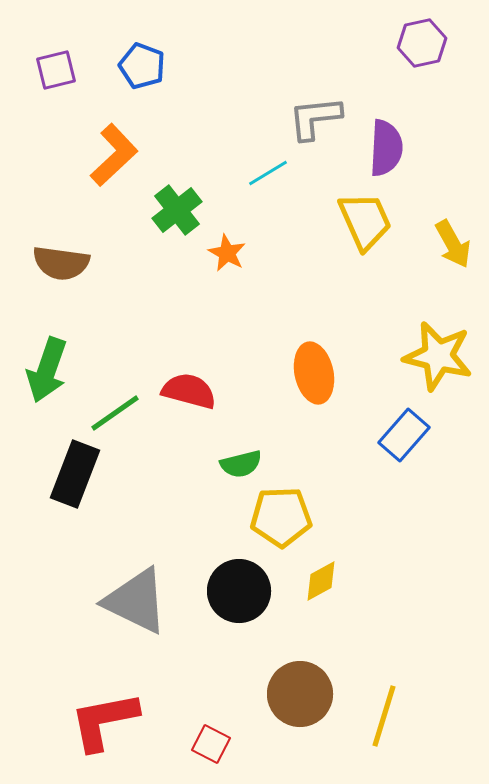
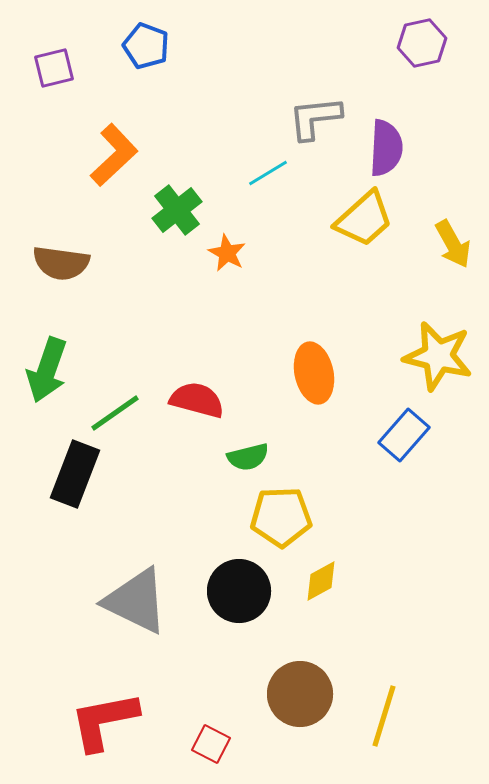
blue pentagon: moved 4 px right, 20 px up
purple square: moved 2 px left, 2 px up
yellow trapezoid: moved 1 px left, 2 px up; rotated 72 degrees clockwise
red semicircle: moved 8 px right, 9 px down
green semicircle: moved 7 px right, 7 px up
